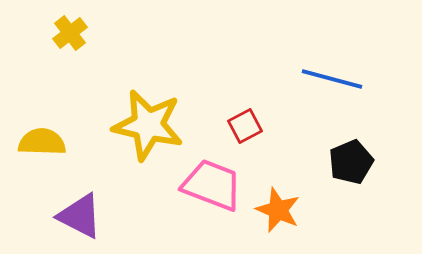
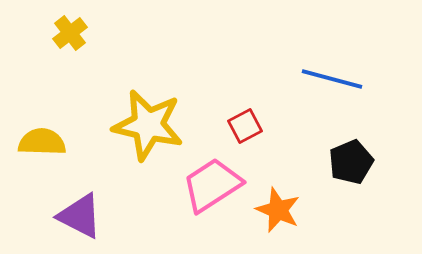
pink trapezoid: rotated 54 degrees counterclockwise
